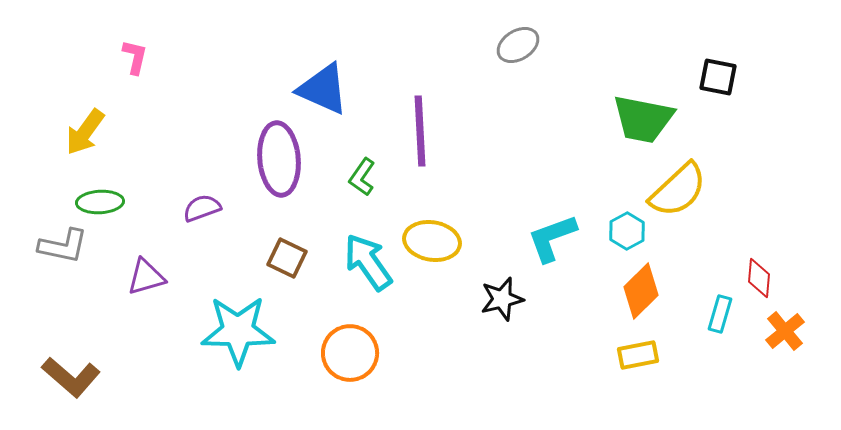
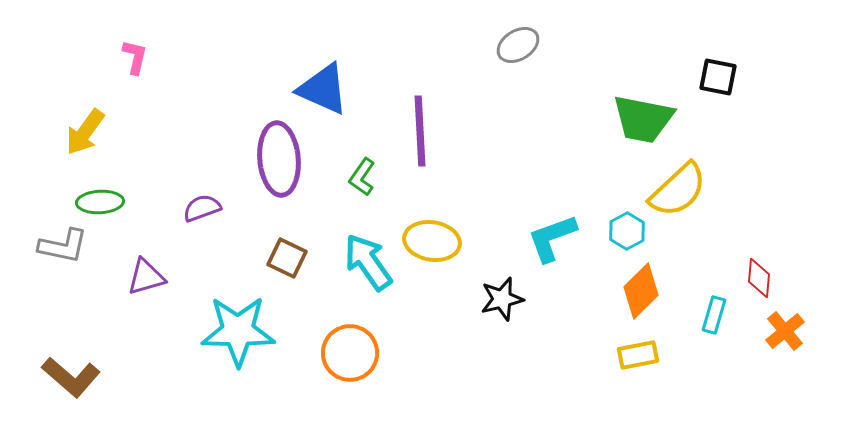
cyan rectangle: moved 6 px left, 1 px down
